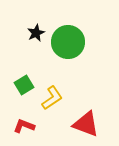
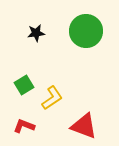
black star: rotated 18 degrees clockwise
green circle: moved 18 px right, 11 px up
red triangle: moved 2 px left, 2 px down
